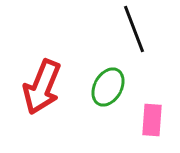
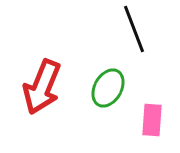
green ellipse: moved 1 px down
